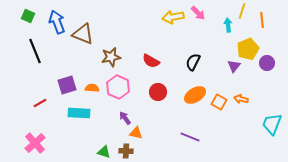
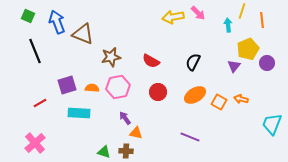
pink hexagon: rotated 25 degrees clockwise
